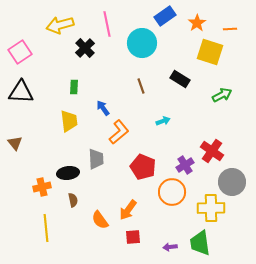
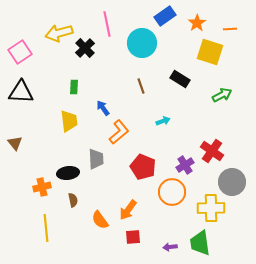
yellow arrow: moved 1 px left, 8 px down
